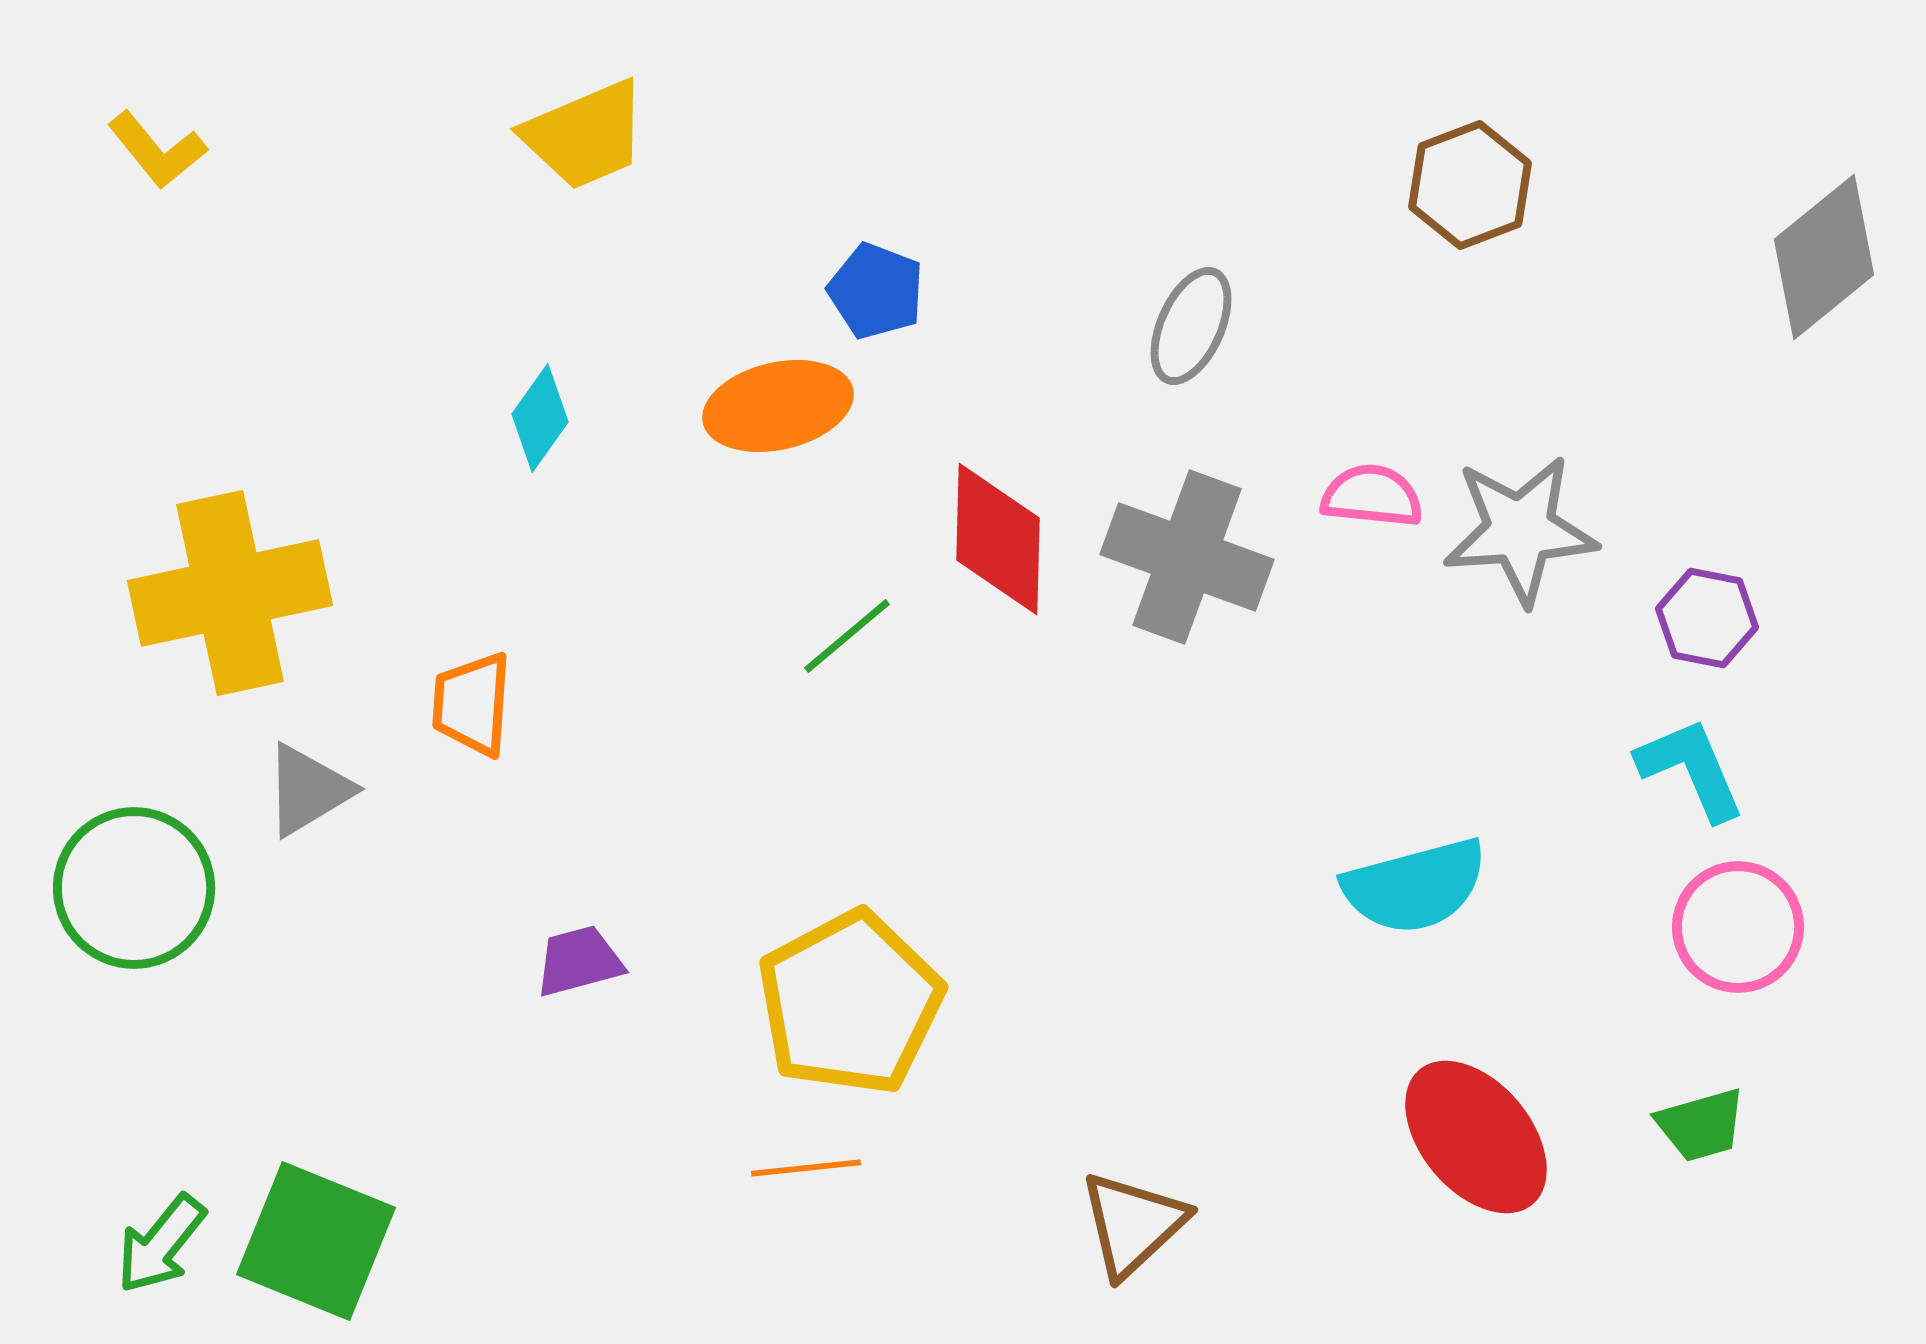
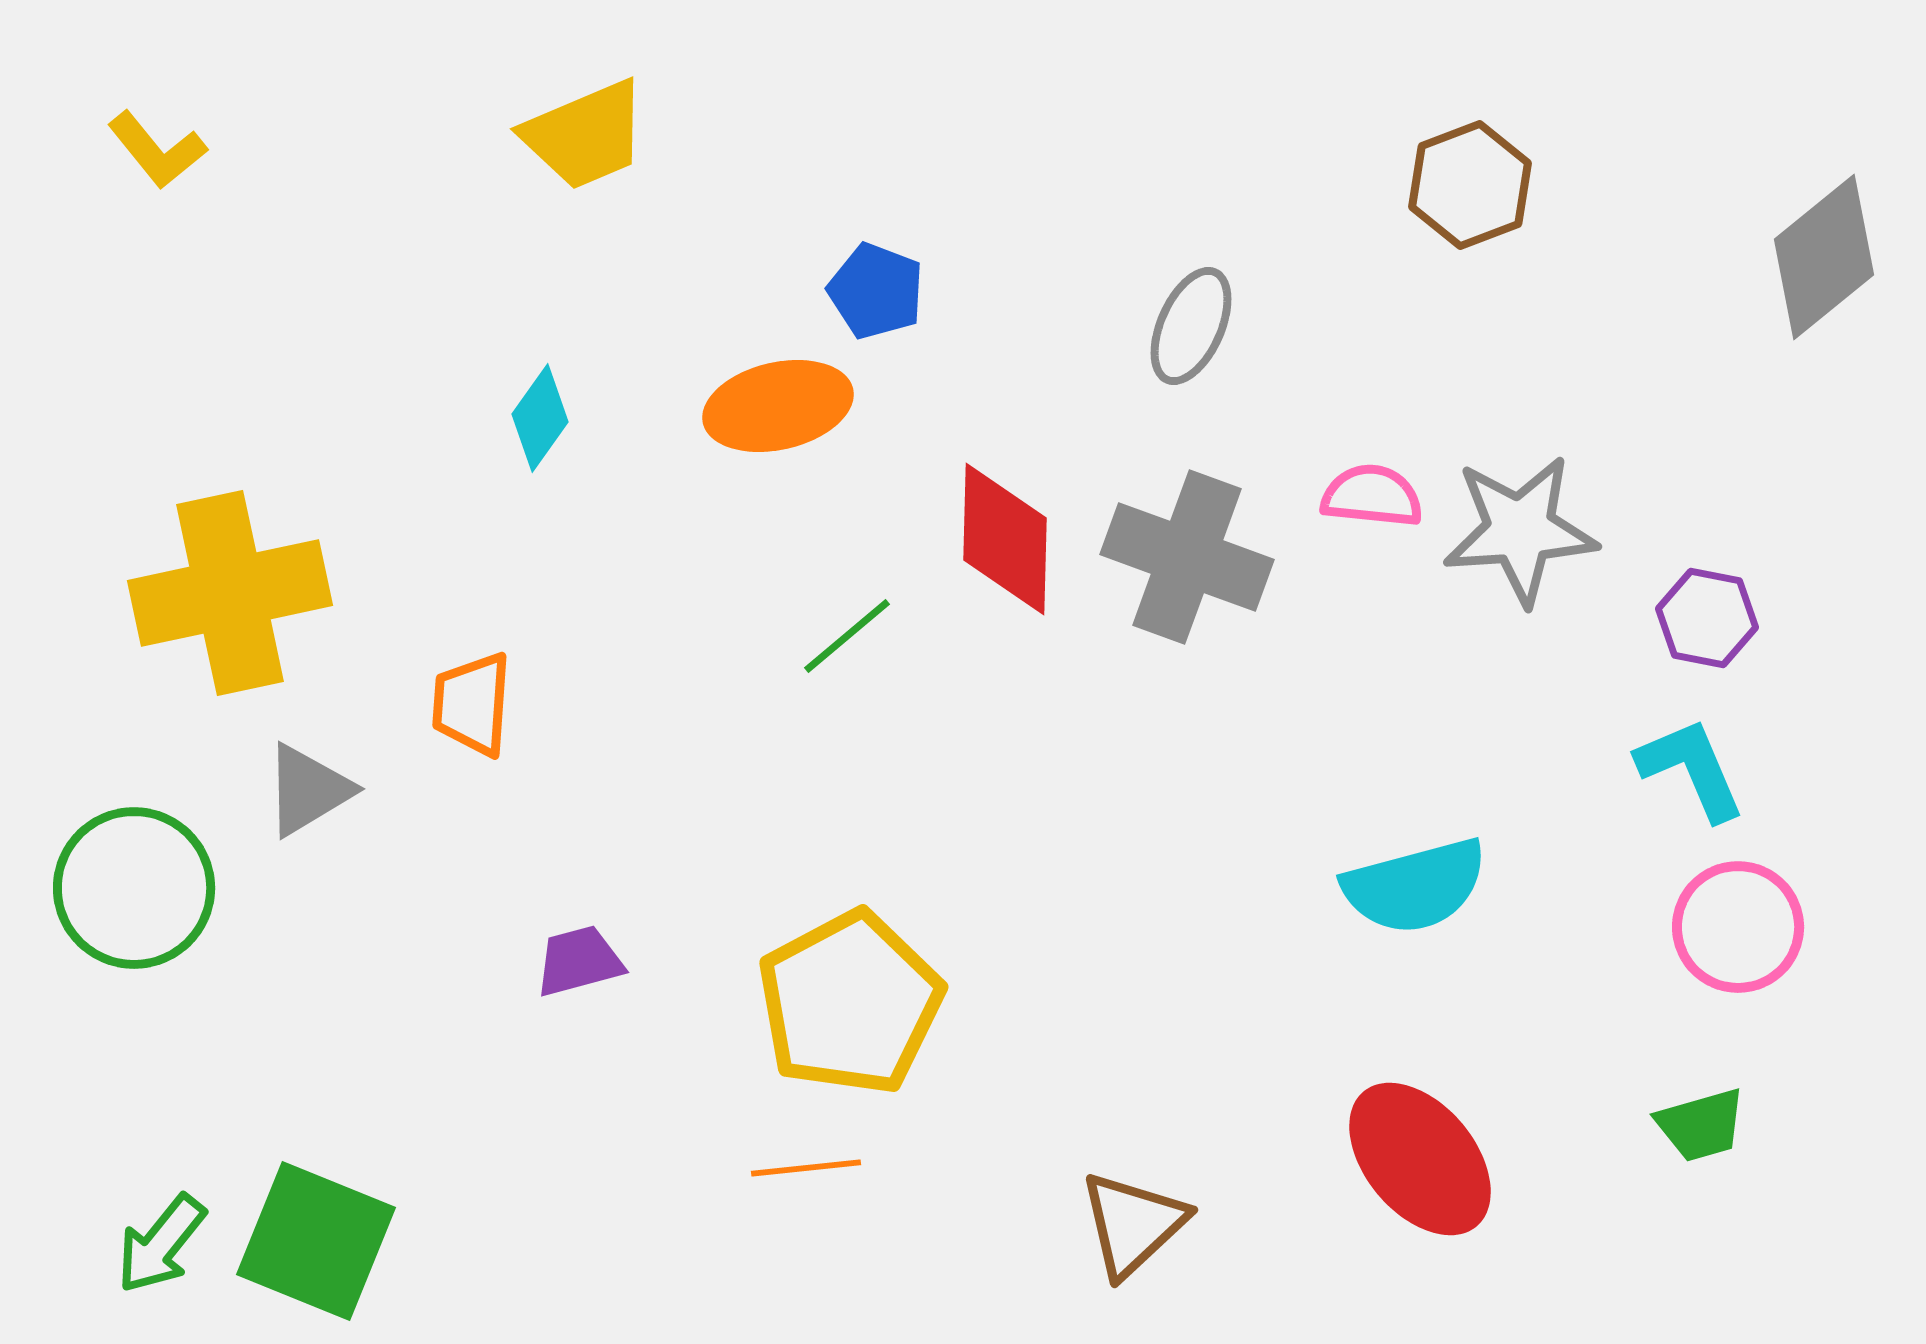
red diamond: moved 7 px right
red ellipse: moved 56 px left, 22 px down
